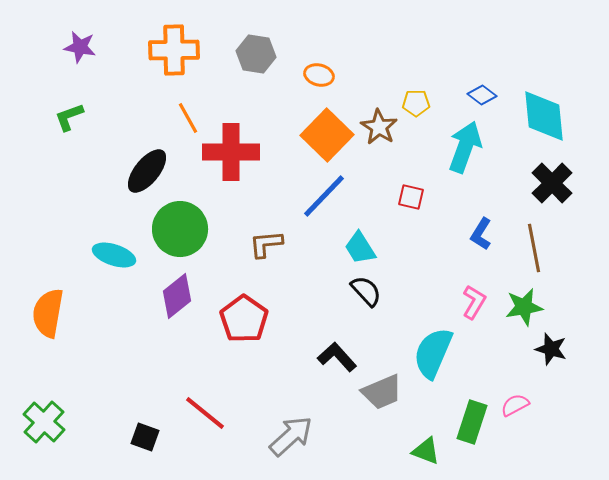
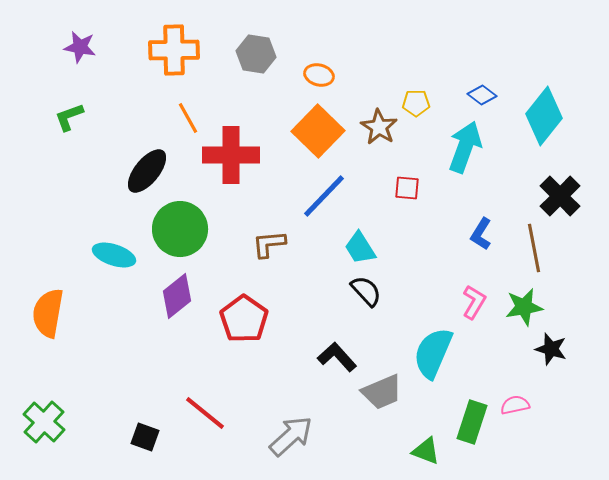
cyan diamond: rotated 44 degrees clockwise
orange square: moved 9 px left, 4 px up
red cross: moved 3 px down
black cross: moved 8 px right, 13 px down
red square: moved 4 px left, 9 px up; rotated 8 degrees counterclockwise
brown L-shape: moved 3 px right
pink semicircle: rotated 16 degrees clockwise
